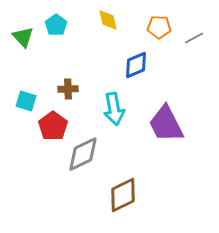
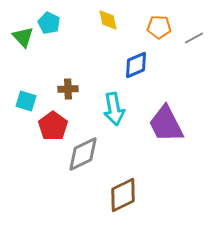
cyan pentagon: moved 7 px left, 2 px up; rotated 10 degrees counterclockwise
